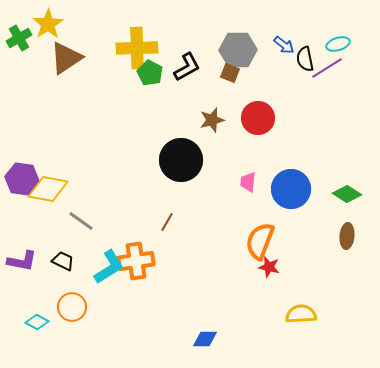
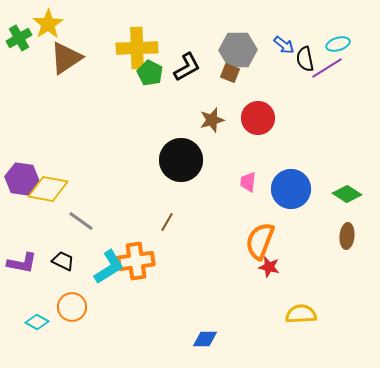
purple L-shape: moved 2 px down
